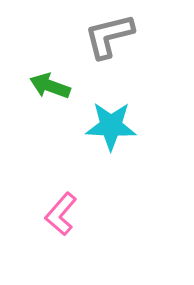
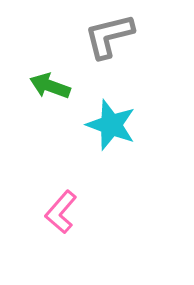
cyan star: moved 1 px up; rotated 18 degrees clockwise
pink L-shape: moved 2 px up
